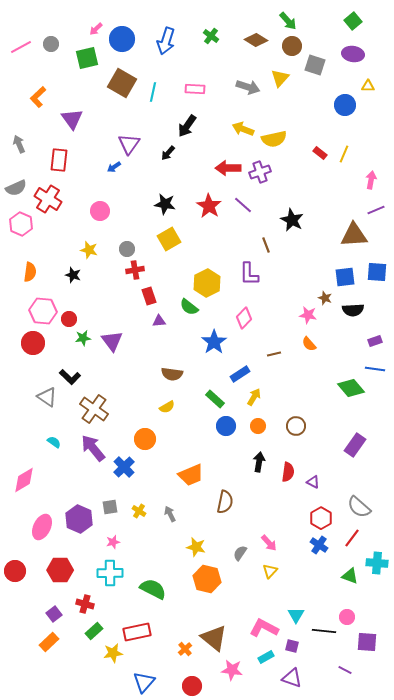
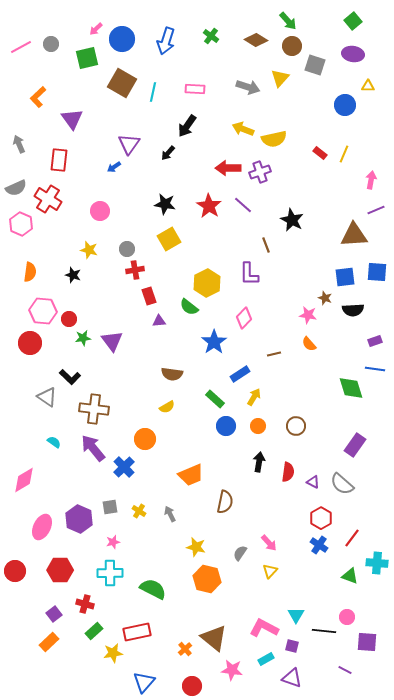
red circle at (33, 343): moved 3 px left
green diamond at (351, 388): rotated 24 degrees clockwise
brown cross at (94, 409): rotated 28 degrees counterclockwise
gray semicircle at (359, 507): moved 17 px left, 23 px up
cyan rectangle at (266, 657): moved 2 px down
